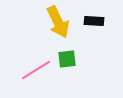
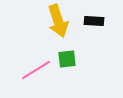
yellow arrow: moved 1 px up; rotated 8 degrees clockwise
